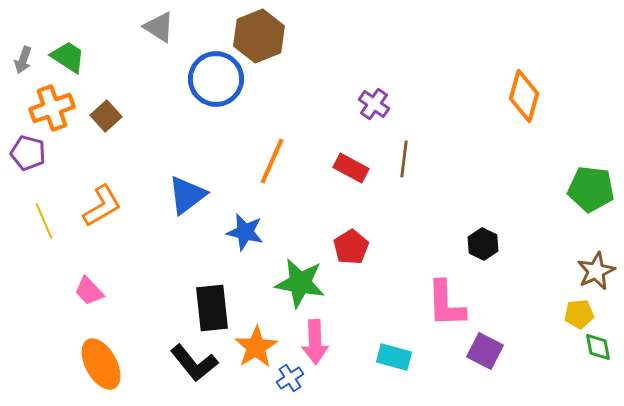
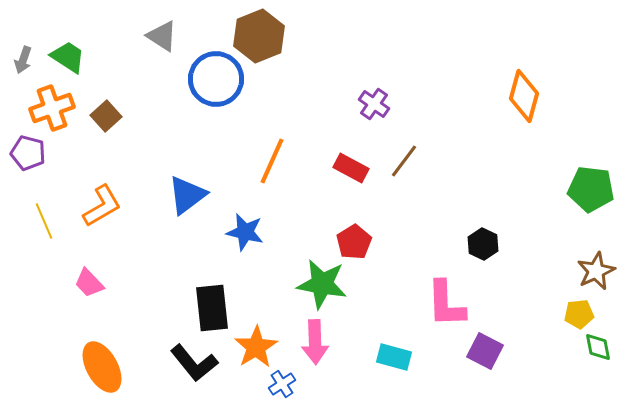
gray triangle: moved 3 px right, 9 px down
brown line: moved 2 px down; rotated 30 degrees clockwise
red pentagon: moved 3 px right, 5 px up
green star: moved 22 px right, 1 px down
pink trapezoid: moved 8 px up
orange ellipse: moved 1 px right, 3 px down
blue cross: moved 8 px left, 6 px down
